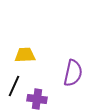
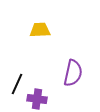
yellow trapezoid: moved 15 px right, 25 px up
black line: moved 3 px right, 2 px up
